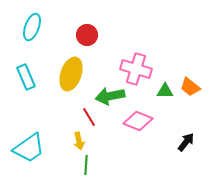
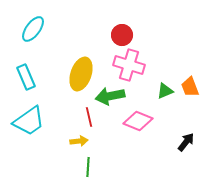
cyan ellipse: moved 1 px right, 2 px down; rotated 16 degrees clockwise
red circle: moved 35 px right
pink cross: moved 7 px left, 4 px up
yellow ellipse: moved 10 px right
orange trapezoid: rotated 30 degrees clockwise
green triangle: rotated 24 degrees counterclockwise
red line: rotated 18 degrees clockwise
yellow arrow: rotated 84 degrees counterclockwise
cyan trapezoid: moved 27 px up
green line: moved 2 px right, 2 px down
